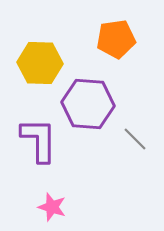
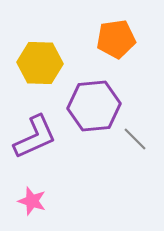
purple hexagon: moved 6 px right, 2 px down; rotated 9 degrees counterclockwise
purple L-shape: moved 4 px left, 3 px up; rotated 66 degrees clockwise
pink star: moved 20 px left, 6 px up
